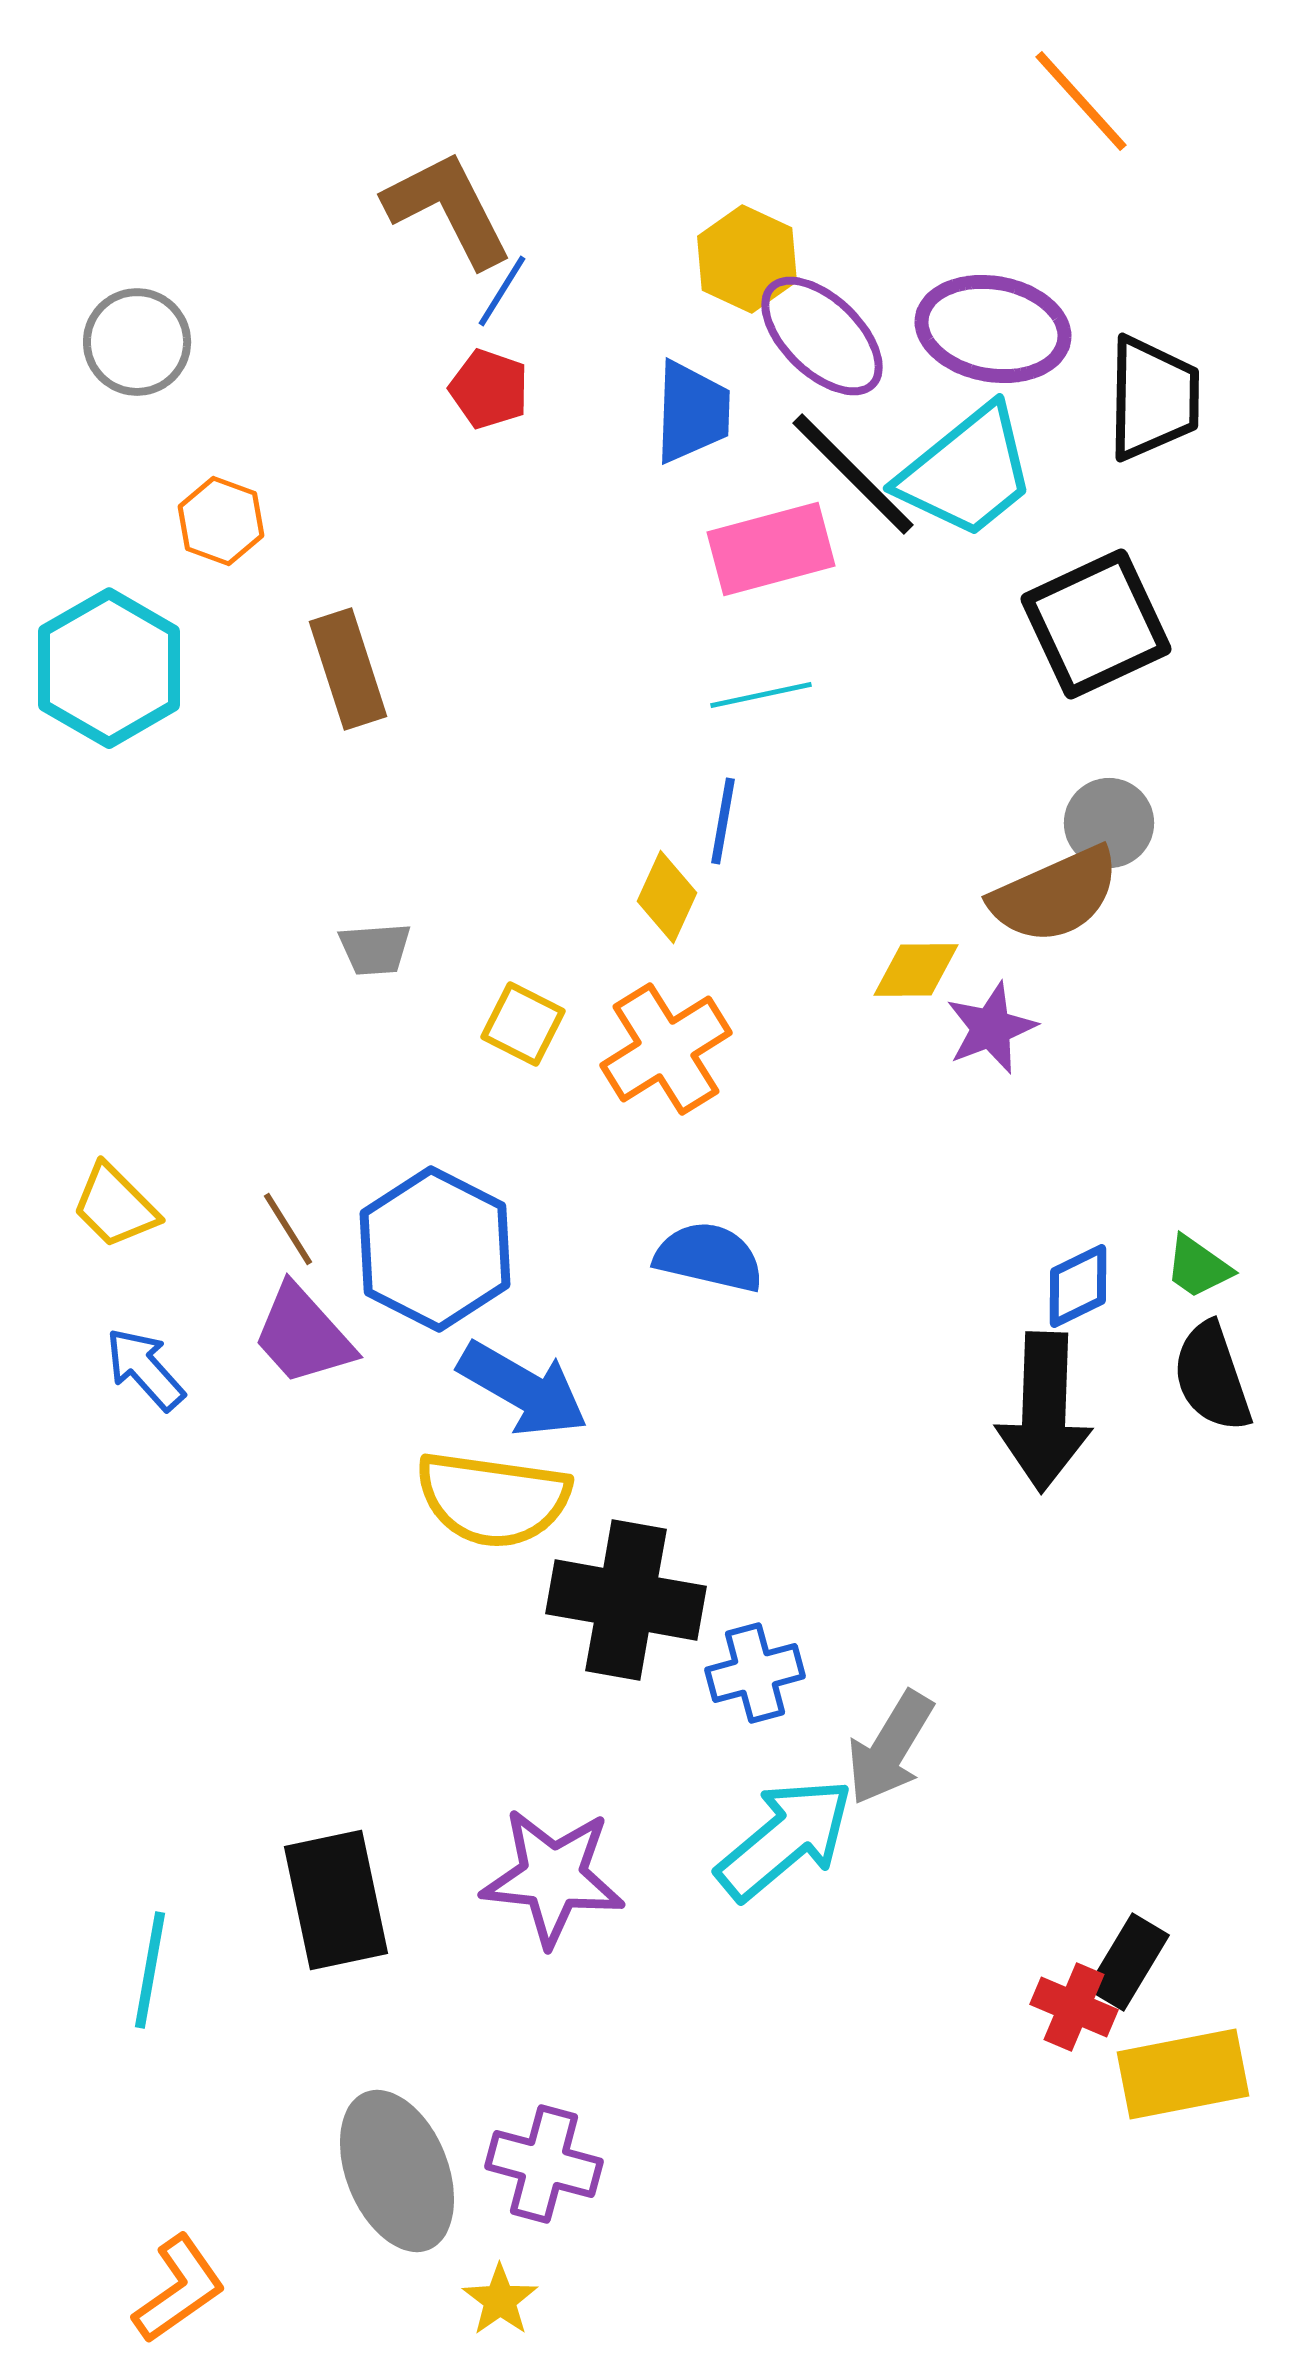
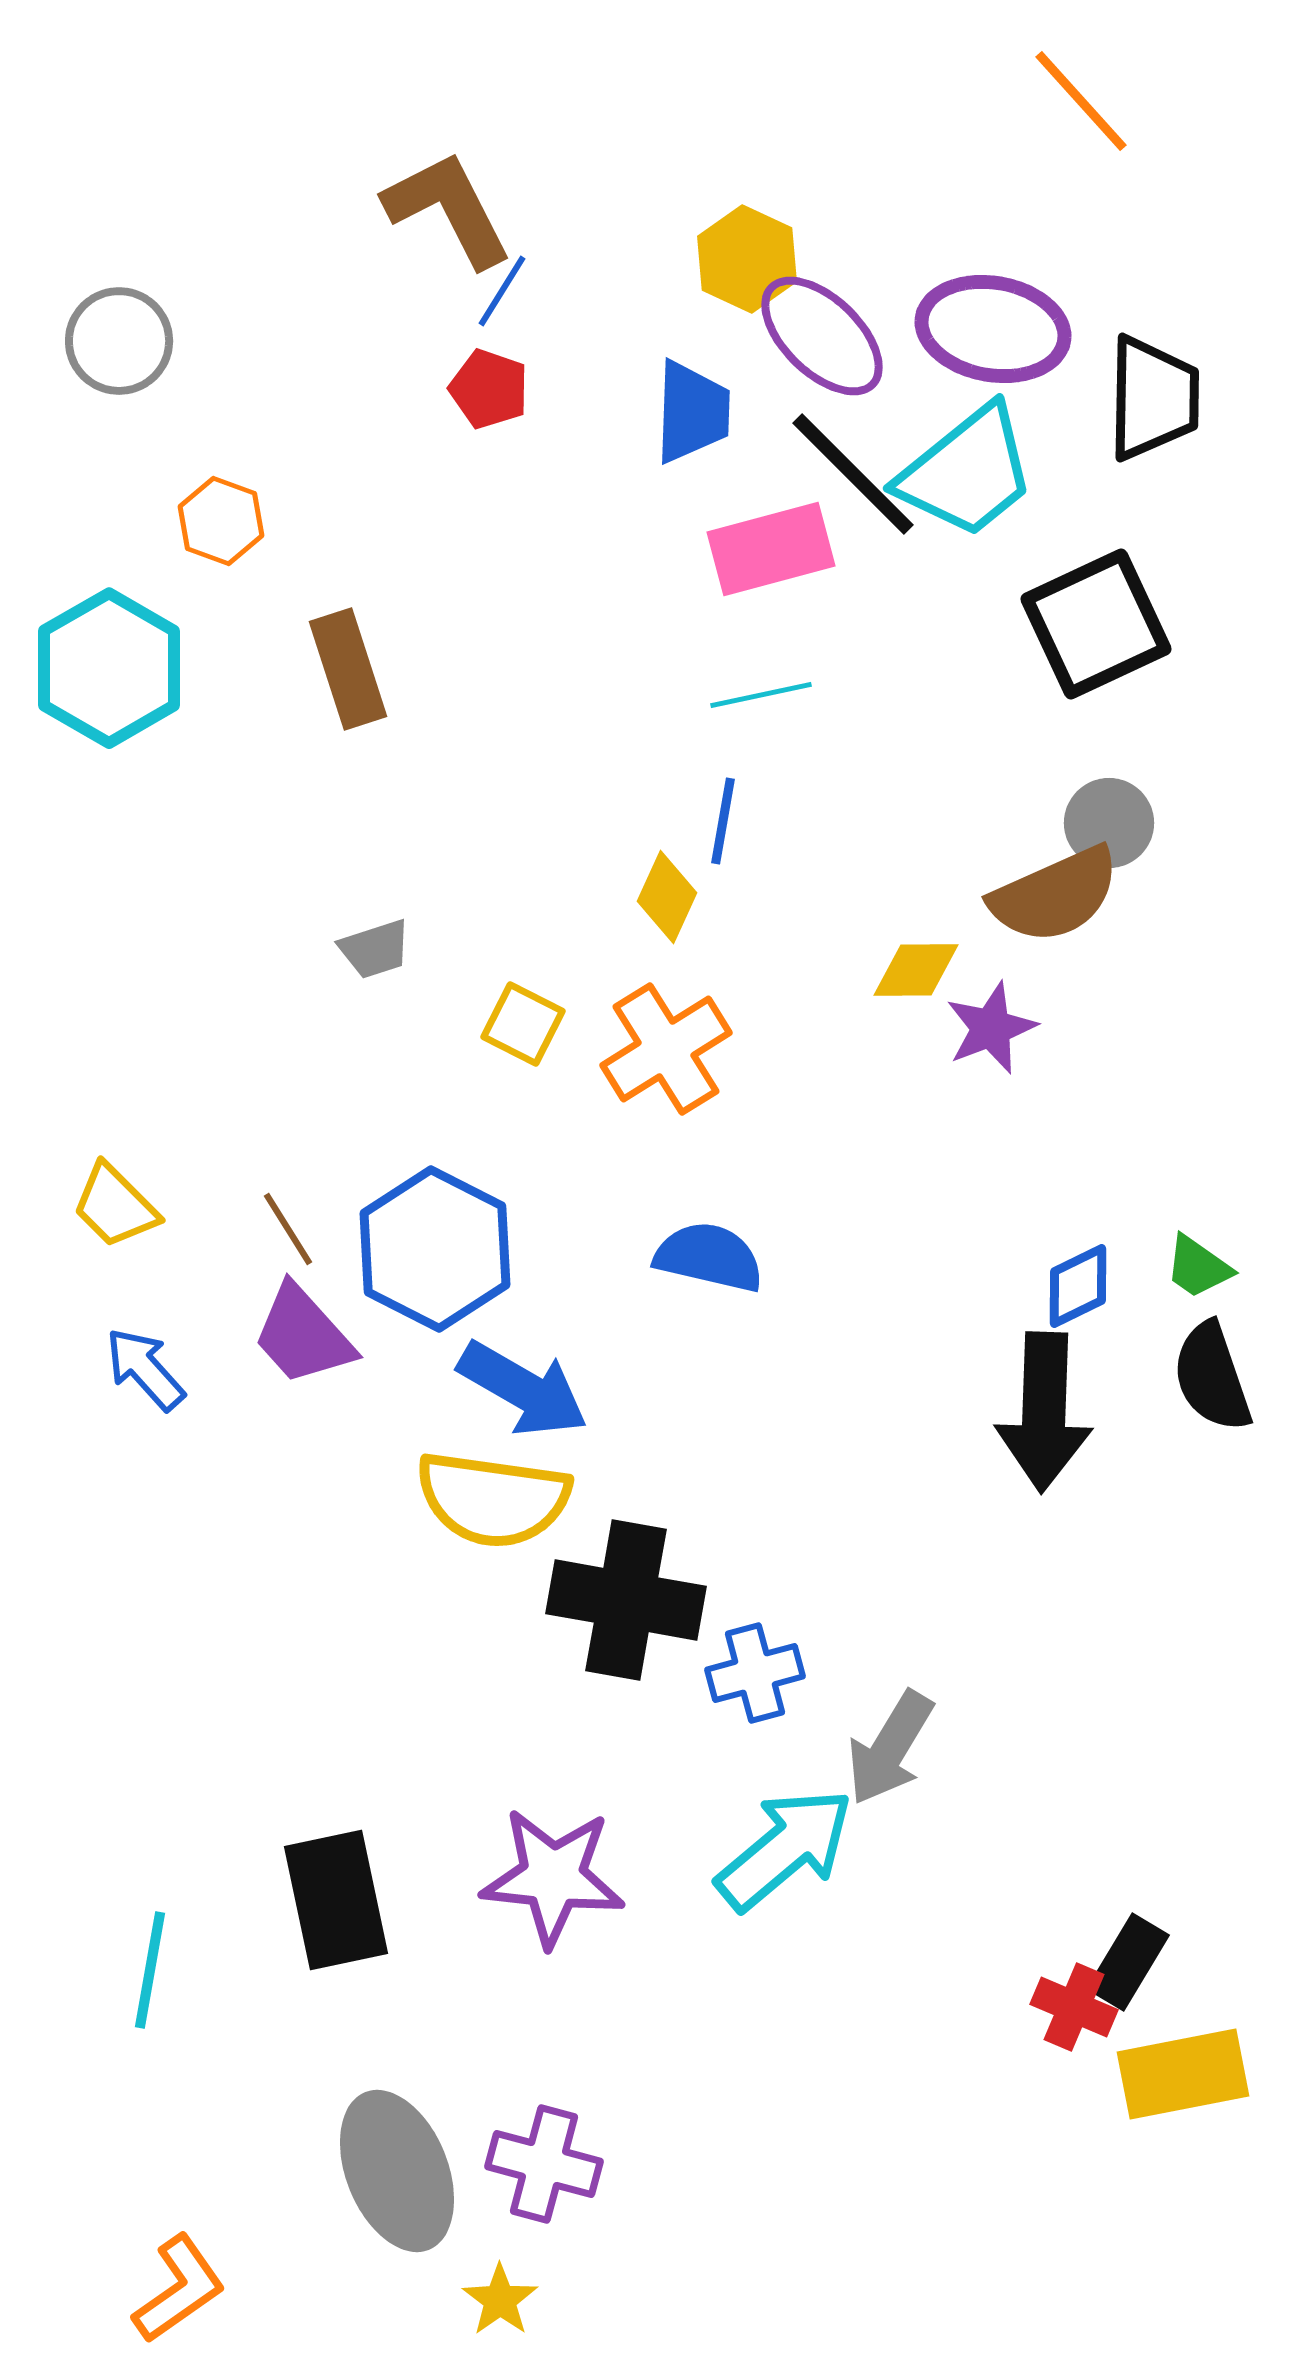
gray circle at (137, 342): moved 18 px left, 1 px up
gray trapezoid at (375, 949): rotated 14 degrees counterclockwise
cyan arrow at (785, 1839): moved 10 px down
